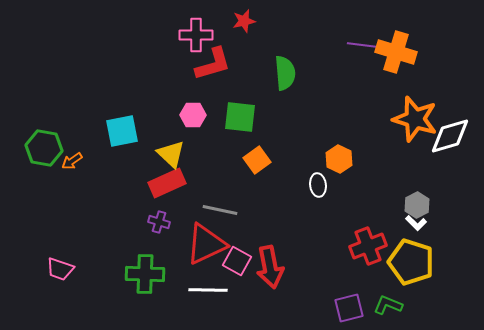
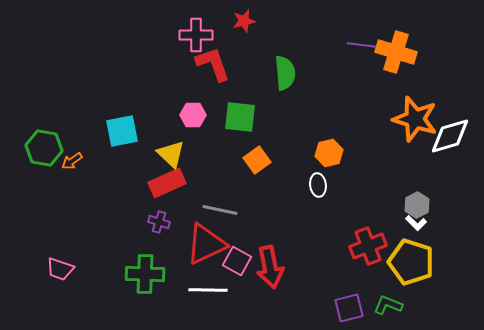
red L-shape: rotated 93 degrees counterclockwise
orange hexagon: moved 10 px left, 6 px up; rotated 20 degrees clockwise
